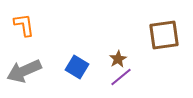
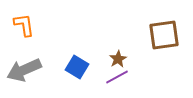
gray arrow: moved 1 px up
purple line: moved 4 px left; rotated 10 degrees clockwise
